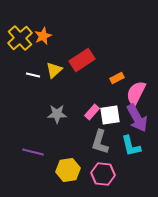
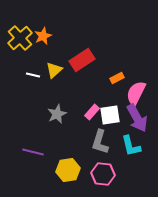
gray star: rotated 24 degrees counterclockwise
